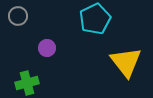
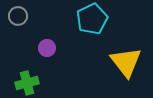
cyan pentagon: moved 3 px left
